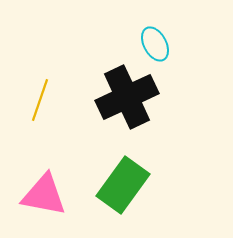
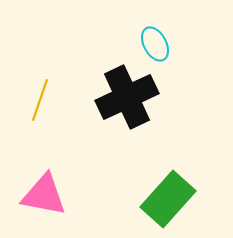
green rectangle: moved 45 px right, 14 px down; rotated 6 degrees clockwise
